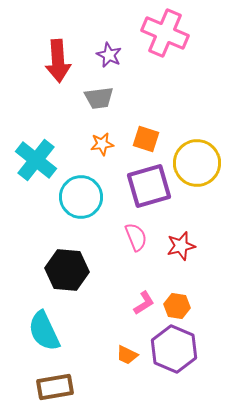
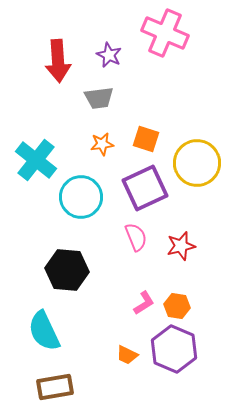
purple square: moved 4 px left, 2 px down; rotated 9 degrees counterclockwise
